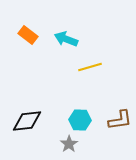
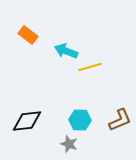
cyan arrow: moved 12 px down
brown L-shape: rotated 15 degrees counterclockwise
gray star: rotated 18 degrees counterclockwise
